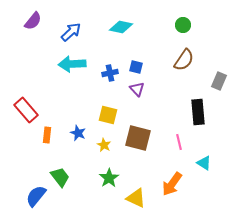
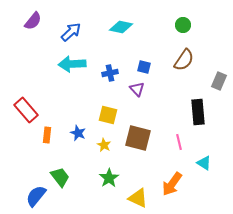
blue square: moved 8 px right
yellow triangle: moved 2 px right
